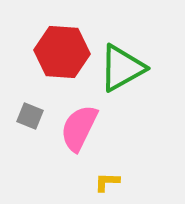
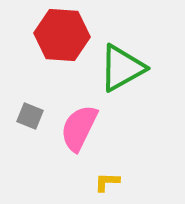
red hexagon: moved 17 px up
